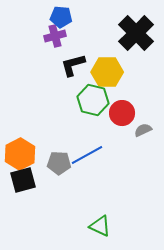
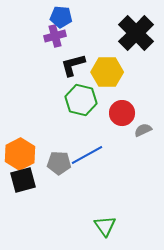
green hexagon: moved 12 px left
green triangle: moved 5 px right; rotated 30 degrees clockwise
